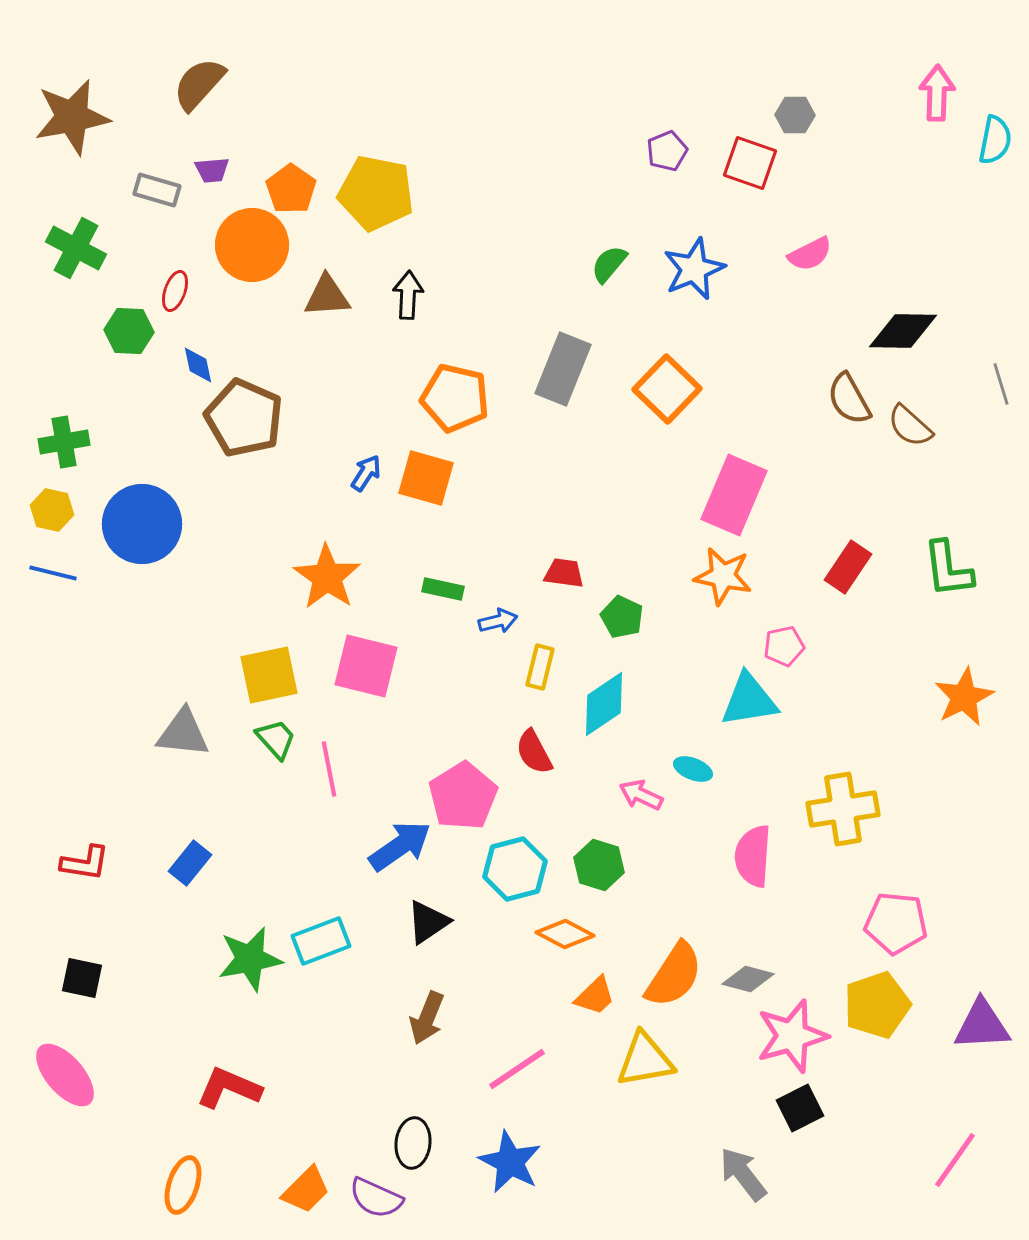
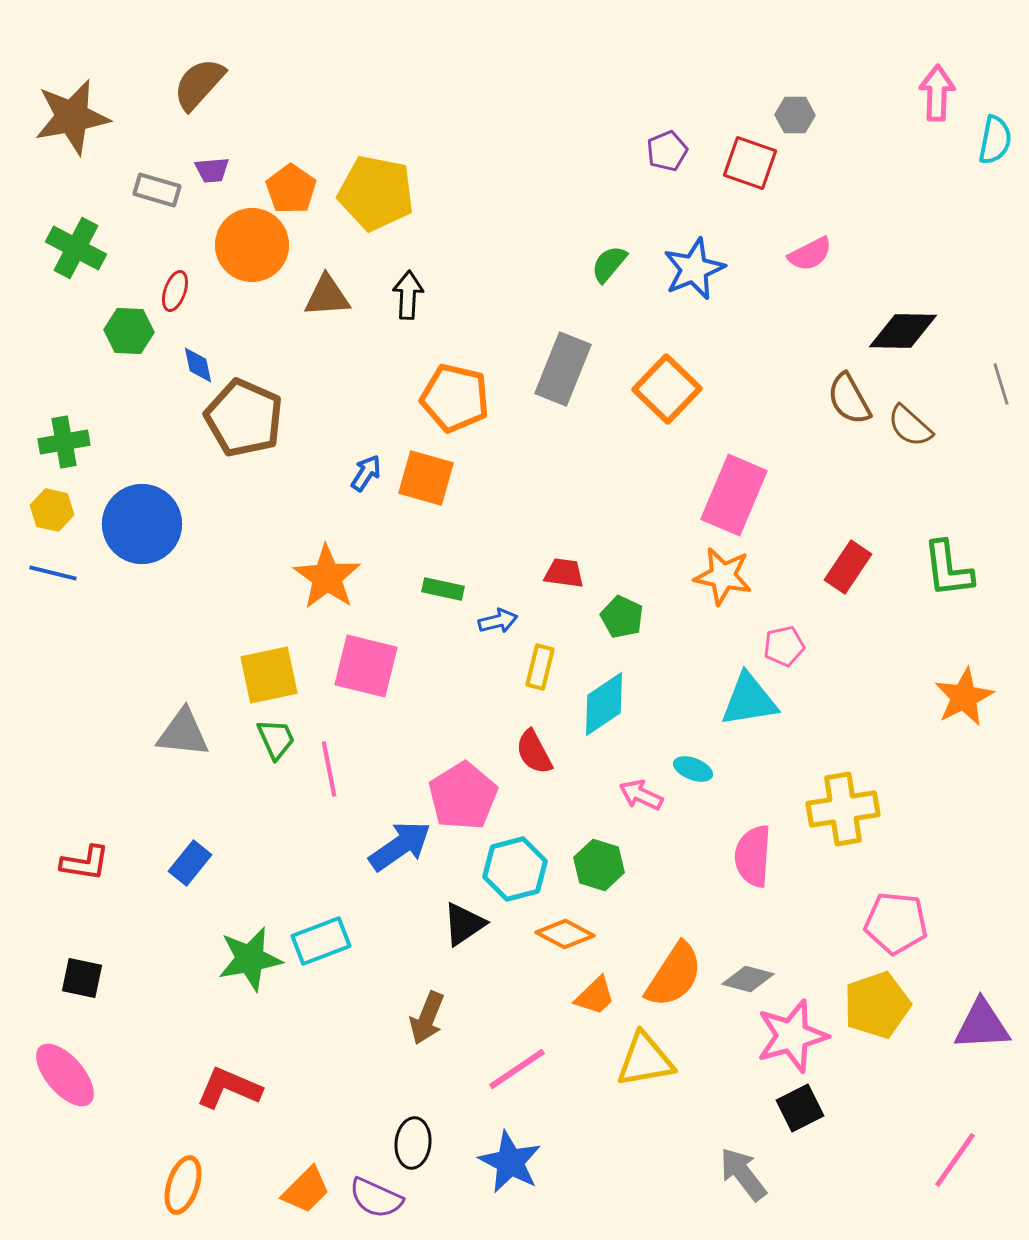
green trapezoid at (276, 739): rotated 18 degrees clockwise
black triangle at (428, 922): moved 36 px right, 2 px down
